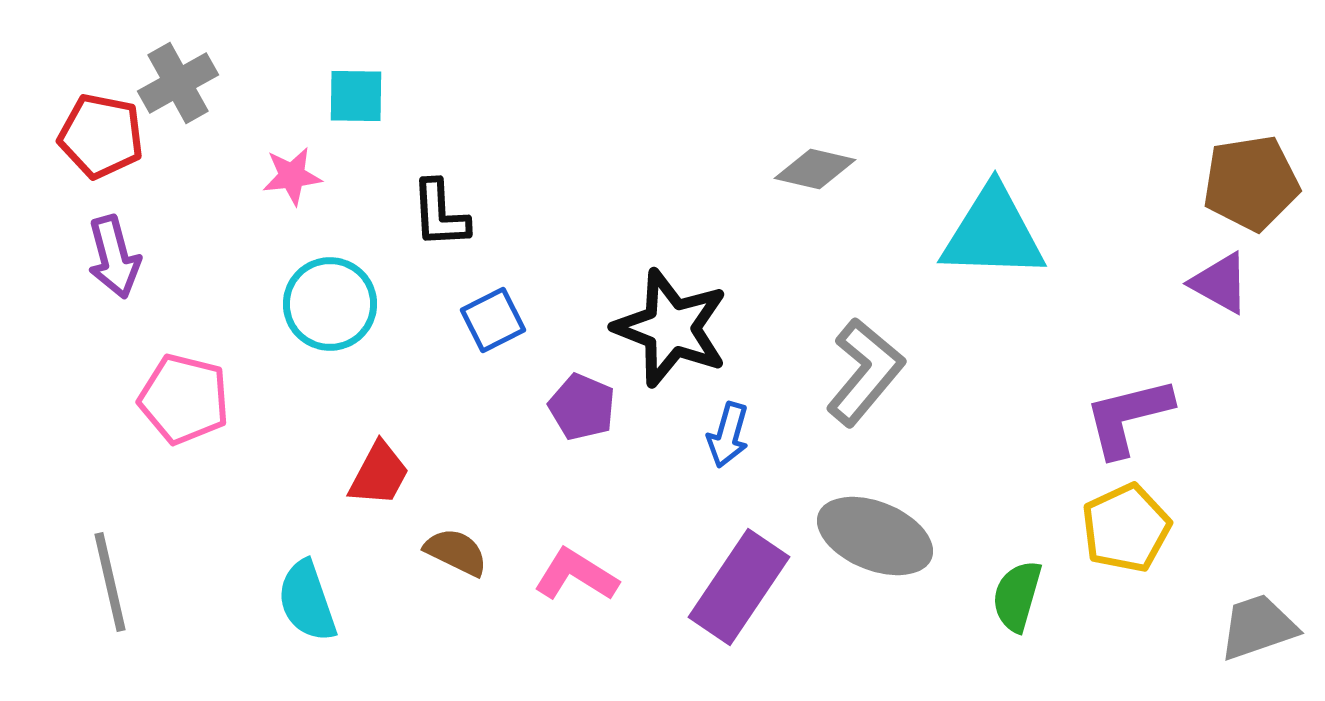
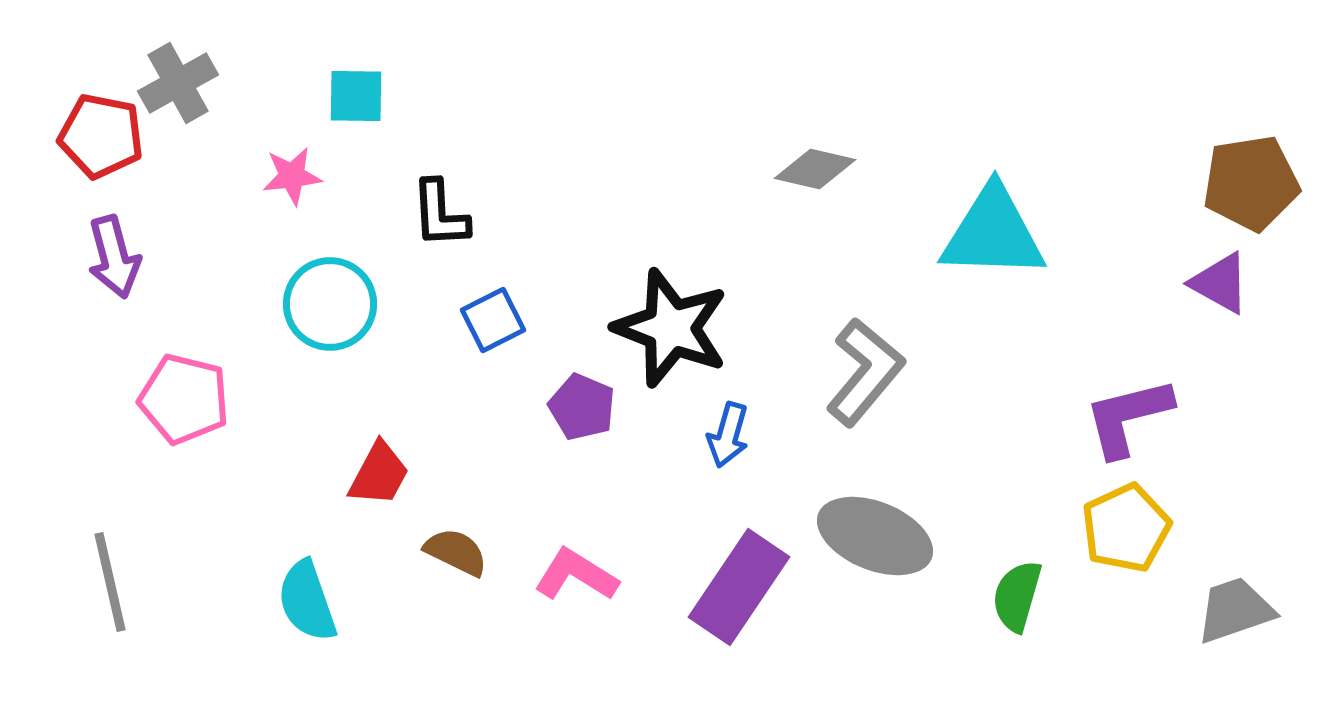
gray trapezoid: moved 23 px left, 17 px up
